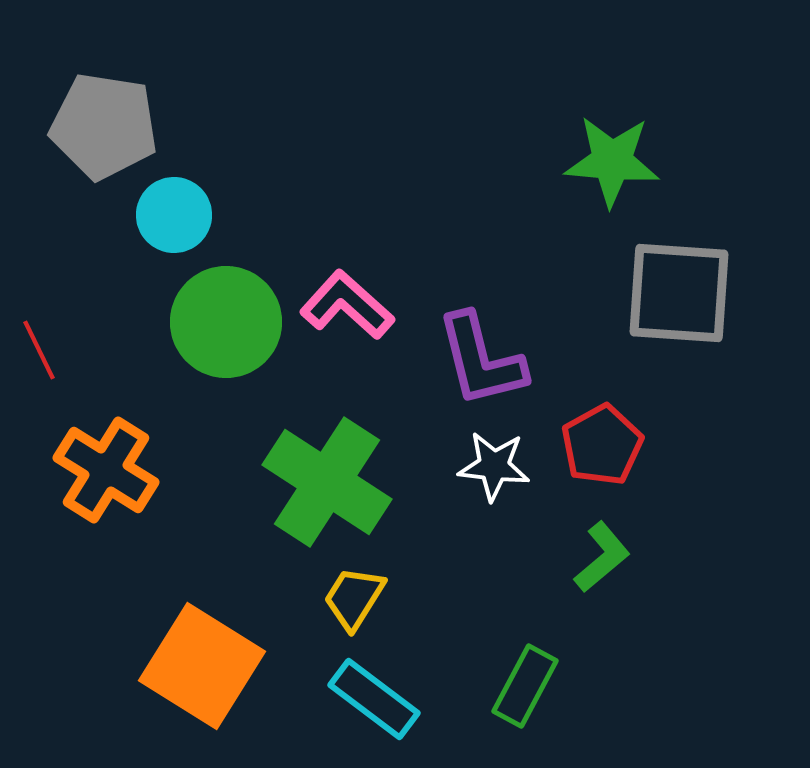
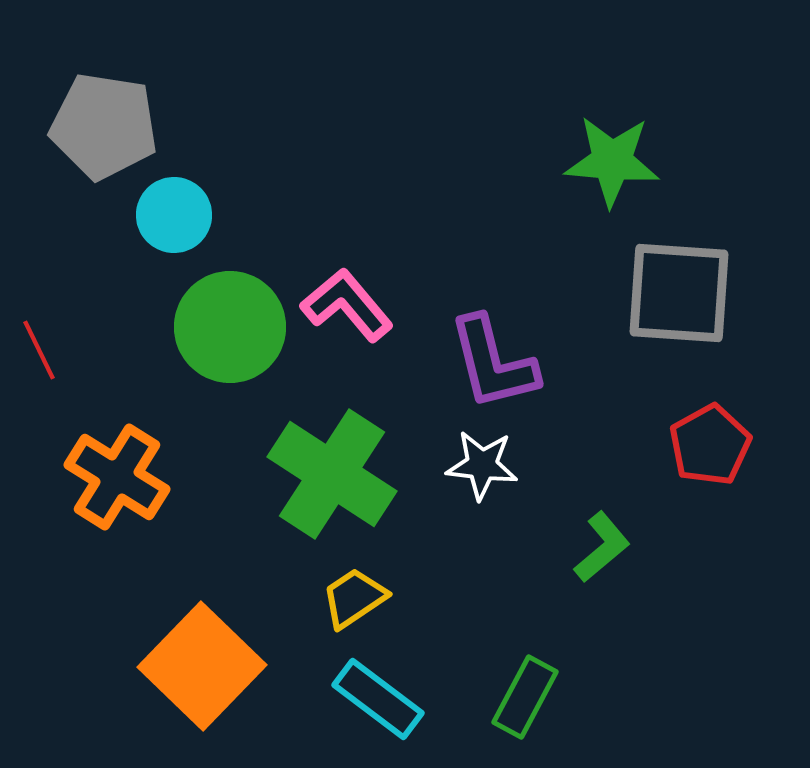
pink L-shape: rotated 8 degrees clockwise
green circle: moved 4 px right, 5 px down
purple L-shape: moved 12 px right, 3 px down
red pentagon: moved 108 px right
white star: moved 12 px left, 1 px up
orange cross: moved 11 px right, 7 px down
green cross: moved 5 px right, 8 px up
green L-shape: moved 10 px up
yellow trapezoid: rotated 24 degrees clockwise
orange square: rotated 12 degrees clockwise
green rectangle: moved 11 px down
cyan rectangle: moved 4 px right
